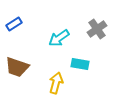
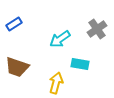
cyan arrow: moved 1 px right, 1 px down
